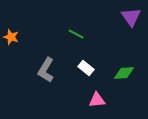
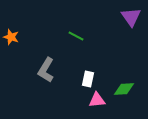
green line: moved 2 px down
white rectangle: moved 2 px right, 11 px down; rotated 63 degrees clockwise
green diamond: moved 16 px down
